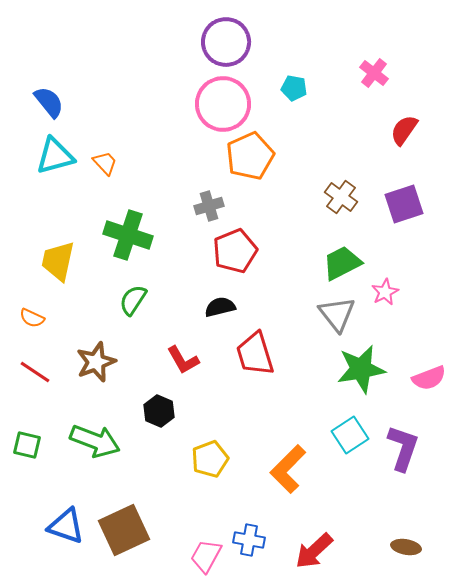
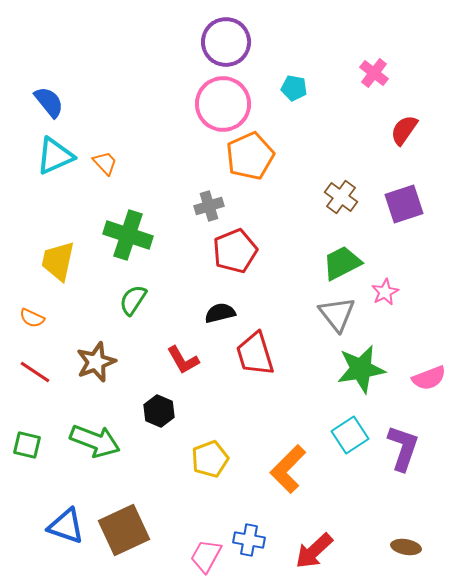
cyan triangle: rotated 9 degrees counterclockwise
black semicircle: moved 6 px down
